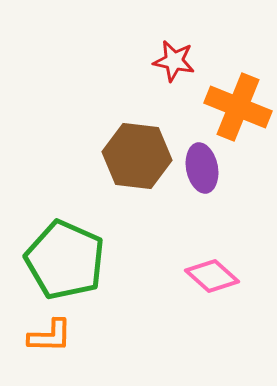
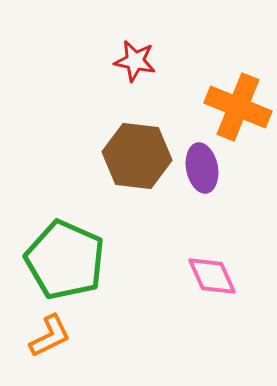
red star: moved 39 px left
pink diamond: rotated 24 degrees clockwise
orange L-shape: rotated 27 degrees counterclockwise
